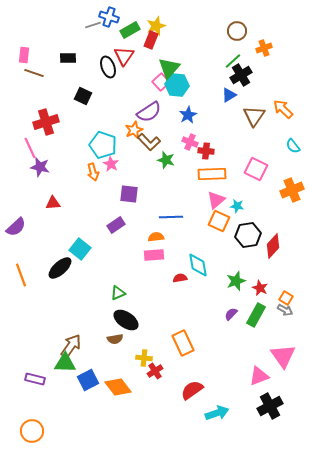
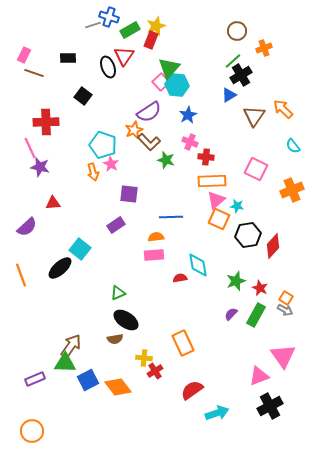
pink rectangle at (24, 55): rotated 21 degrees clockwise
black square at (83, 96): rotated 12 degrees clockwise
red cross at (46, 122): rotated 15 degrees clockwise
red cross at (206, 151): moved 6 px down
orange rectangle at (212, 174): moved 7 px down
orange square at (219, 221): moved 2 px up
purple semicircle at (16, 227): moved 11 px right
purple rectangle at (35, 379): rotated 36 degrees counterclockwise
